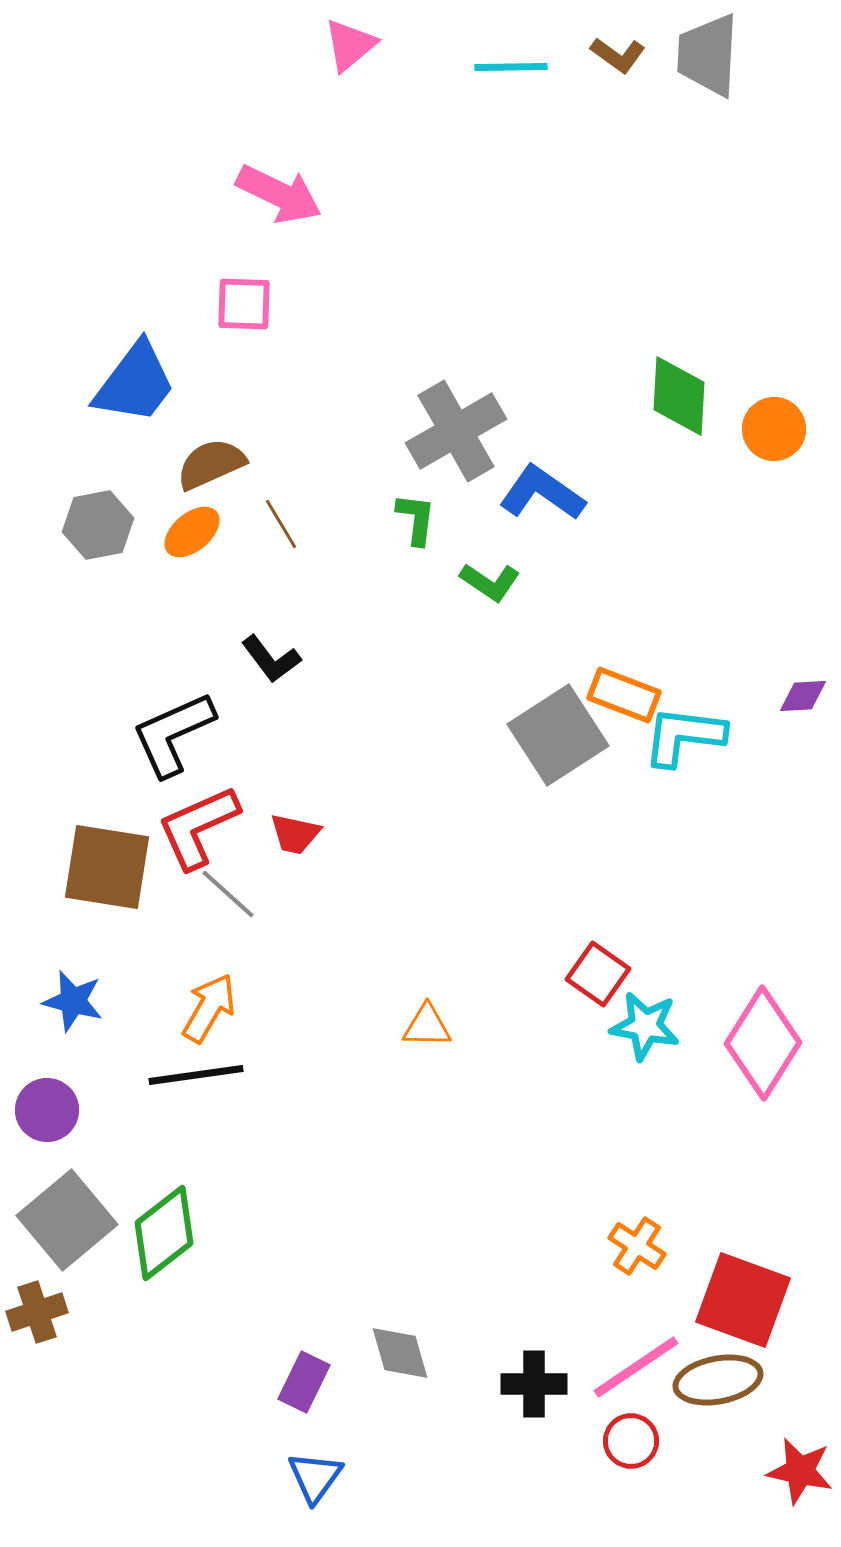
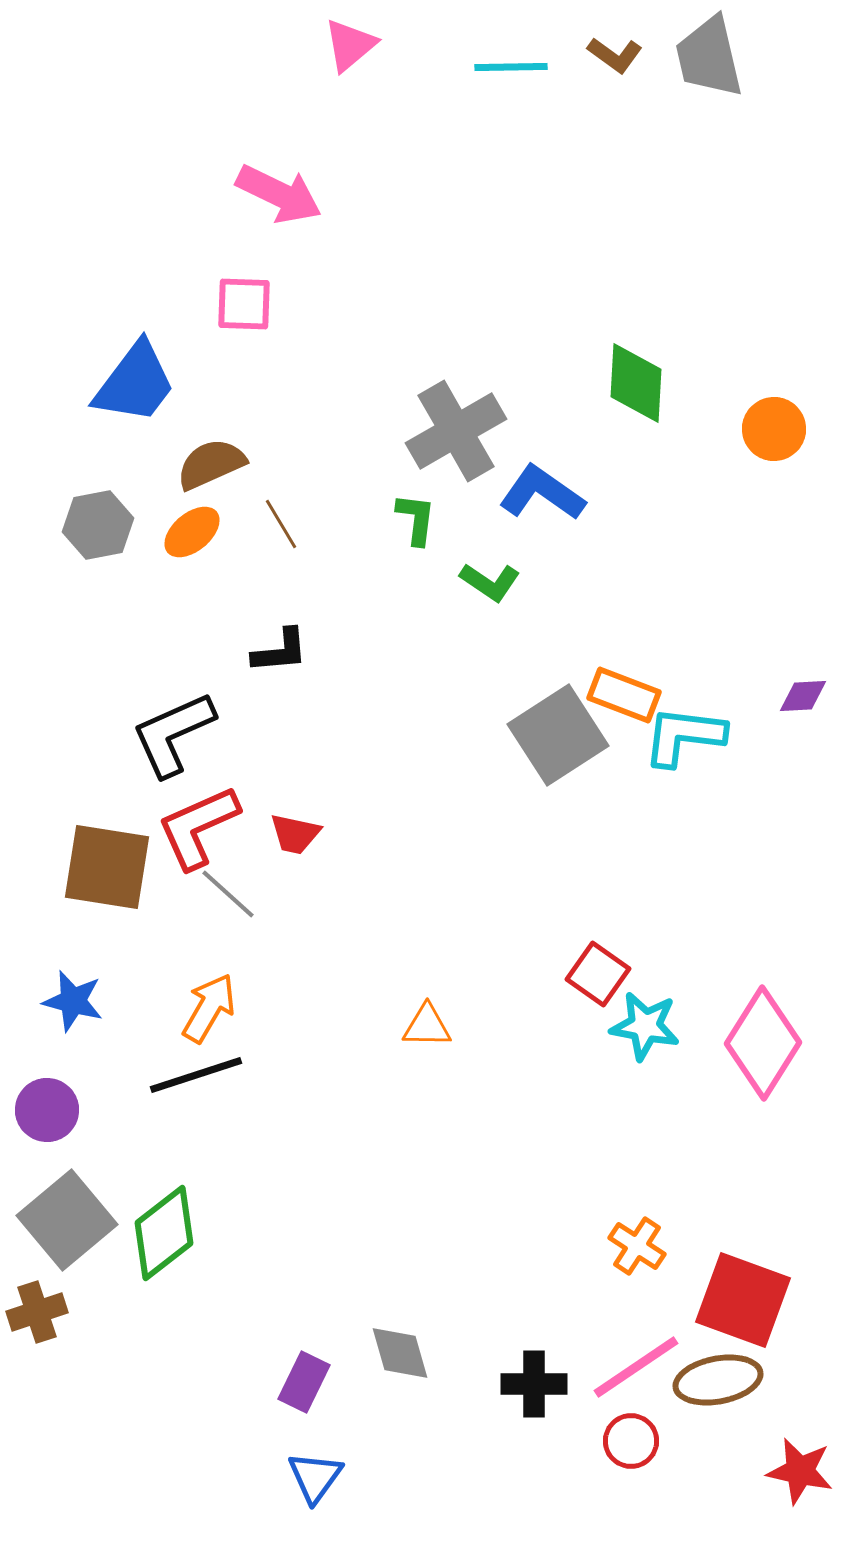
brown L-shape at (618, 55): moved 3 px left
gray trapezoid at (708, 55): moved 1 px right, 2 px down; rotated 16 degrees counterclockwise
green diamond at (679, 396): moved 43 px left, 13 px up
black L-shape at (271, 659): moved 9 px right, 8 px up; rotated 58 degrees counterclockwise
black line at (196, 1075): rotated 10 degrees counterclockwise
